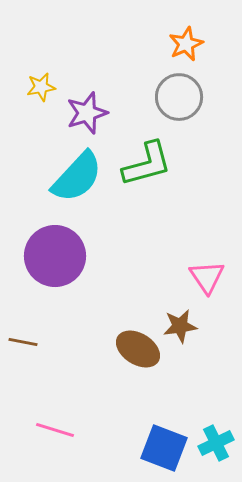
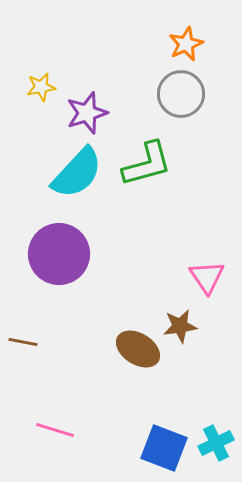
gray circle: moved 2 px right, 3 px up
cyan semicircle: moved 4 px up
purple circle: moved 4 px right, 2 px up
